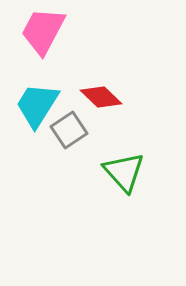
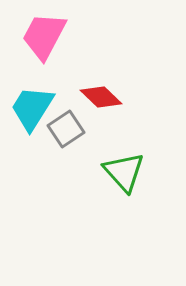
pink trapezoid: moved 1 px right, 5 px down
cyan trapezoid: moved 5 px left, 3 px down
gray square: moved 3 px left, 1 px up
